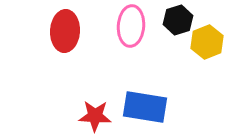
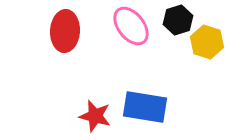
pink ellipse: rotated 42 degrees counterclockwise
yellow hexagon: rotated 20 degrees counterclockwise
red star: rotated 12 degrees clockwise
